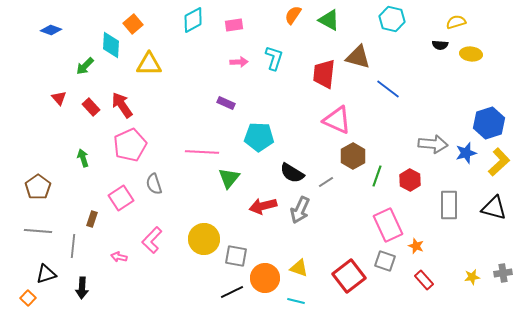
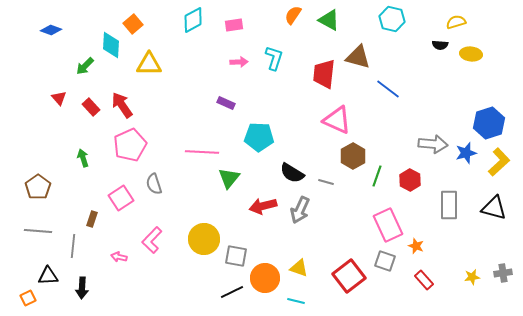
gray line at (326, 182): rotated 49 degrees clockwise
black triangle at (46, 274): moved 2 px right, 2 px down; rotated 15 degrees clockwise
orange square at (28, 298): rotated 21 degrees clockwise
